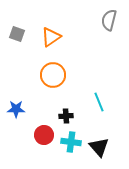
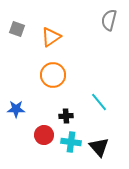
gray square: moved 5 px up
cyan line: rotated 18 degrees counterclockwise
